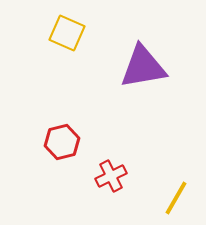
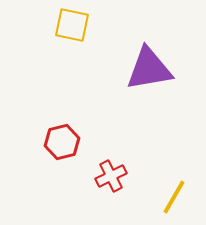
yellow square: moved 5 px right, 8 px up; rotated 12 degrees counterclockwise
purple triangle: moved 6 px right, 2 px down
yellow line: moved 2 px left, 1 px up
